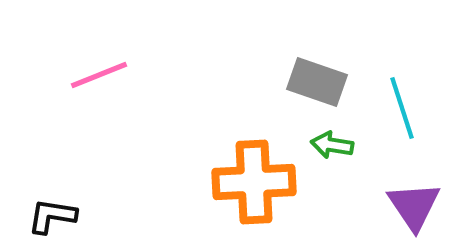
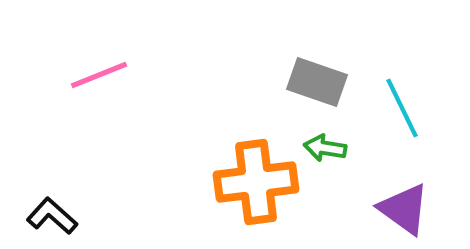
cyan line: rotated 8 degrees counterclockwise
green arrow: moved 7 px left, 3 px down
orange cross: moved 2 px right; rotated 4 degrees counterclockwise
purple triangle: moved 10 px left, 3 px down; rotated 20 degrees counterclockwise
black L-shape: rotated 33 degrees clockwise
